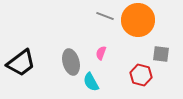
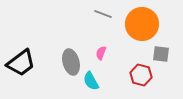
gray line: moved 2 px left, 2 px up
orange circle: moved 4 px right, 4 px down
cyan semicircle: moved 1 px up
